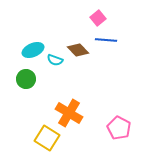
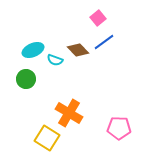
blue line: moved 2 px left, 2 px down; rotated 40 degrees counterclockwise
pink pentagon: rotated 25 degrees counterclockwise
